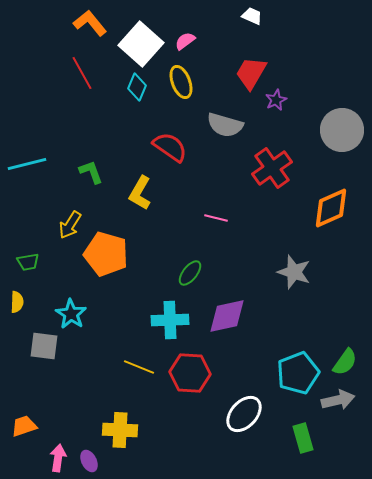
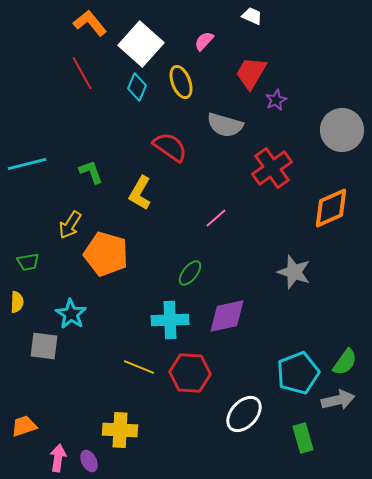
pink semicircle: moved 19 px right; rotated 10 degrees counterclockwise
pink line: rotated 55 degrees counterclockwise
